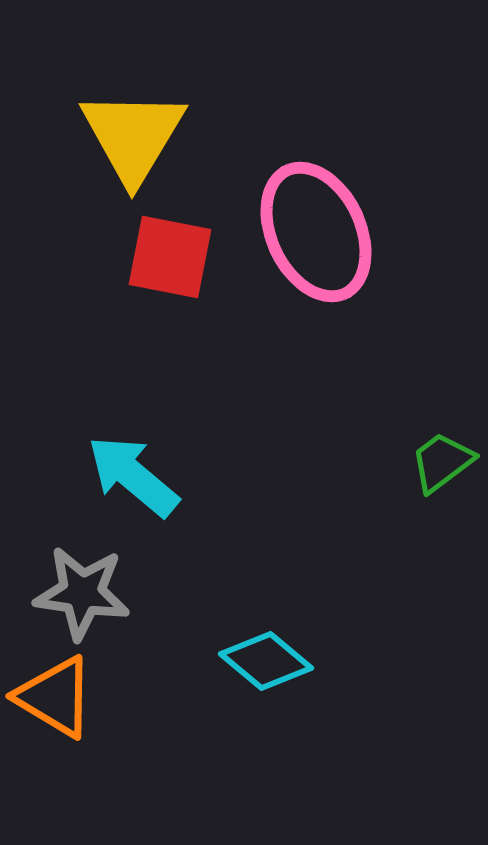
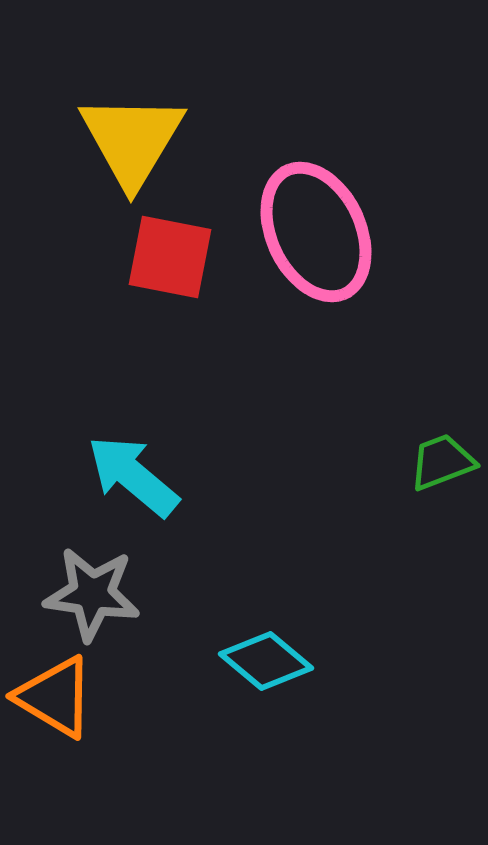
yellow triangle: moved 1 px left, 4 px down
green trapezoid: rotated 16 degrees clockwise
gray star: moved 10 px right, 1 px down
